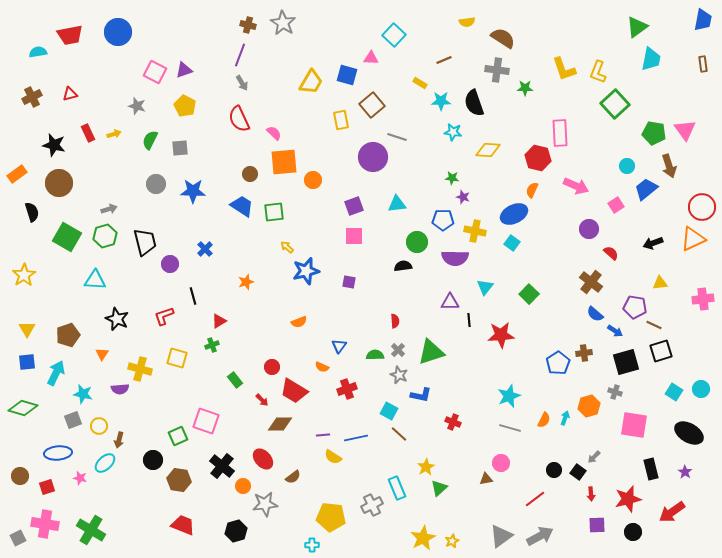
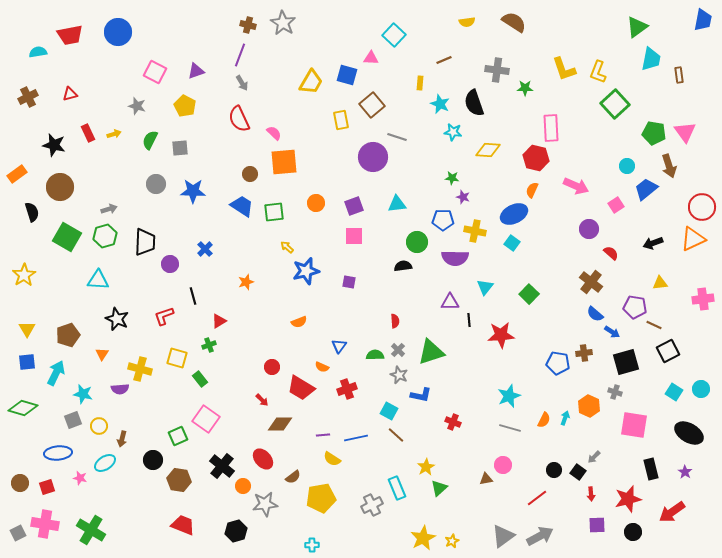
brown semicircle at (503, 38): moved 11 px right, 16 px up
brown rectangle at (703, 64): moved 24 px left, 11 px down
purple triangle at (184, 70): moved 12 px right, 1 px down
yellow rectangle at (420, 83): rotated 64 degrees clockwise
brown cross at (32, 97): moved 4 px left
cyan star at (441, 101): moved 1 px left, 3 px down; rotated 24 degrees clockwise
pink triangle at (685, 130): moved 2 px down
pink rectangle at (560, 133): moved 9 px left, 5 px up
red hexagon at (538, 158): moved 2 px left
orange circle at (313, 180): moved 3 px right, 23 px down
brown circle at (59, 183): moved 1 px right, 4 px down
black trapezoid at (145, 242): rotated 16 degrees clockwise
cyan triangle at (95, 280): moved 3 px right
blue arrow at (615, 331): moved 3 px left, 1 px down
green cross at (212, 345): moved 3 px left
black square at (661, 351): moved 7 px right; rotated 10 degrees counterclockwise
blue pentagon at (558, 363): rotated 30 degrees counterclockwise
green rectangle at (235, 380): moved 35 px left, 1 px up
red trapezoid at (294, 391): moved 7 px right, 3 px up
orange hexagon at (589, 406): rotated 20 degrees counterclockwise
pink square at (206, 421): moved 2 px up; rotated 16 degrees clockwise
brown line at (399, 434): moved 3 px left, 1 px down
brown arrow at (119, 440): moved 3 px right, 1 px up
yellow semicircle at (333, 457): moved 1 px left, 2 px down
cyan ellipse at (105, 463): rotated 10 degrees clockwise
pink circle at (501, 463): moved 2 px right, 2 px down
brown circle at (20, 476): moved 7 px down
red line at (535, 499): moved 2 px right, 1 px up
yellow pentagon at (331, 517): moved 10 px left, 19 px up; rotated 16 degrees counterclockwise
gray triangle at (501, 536): moved 2 px right
gray square at (18, 538): moved 5 px up
